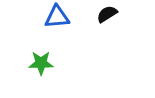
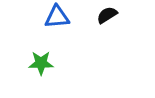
black semicircle: moved 1 px down
